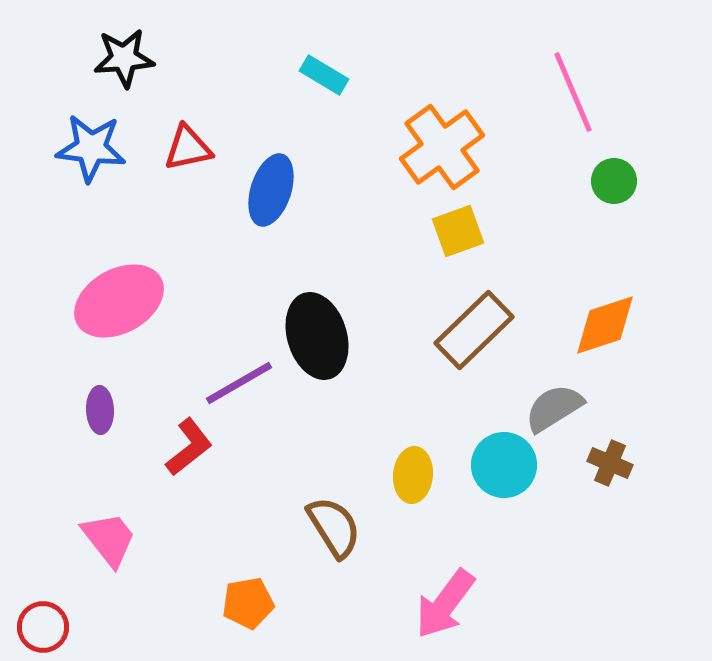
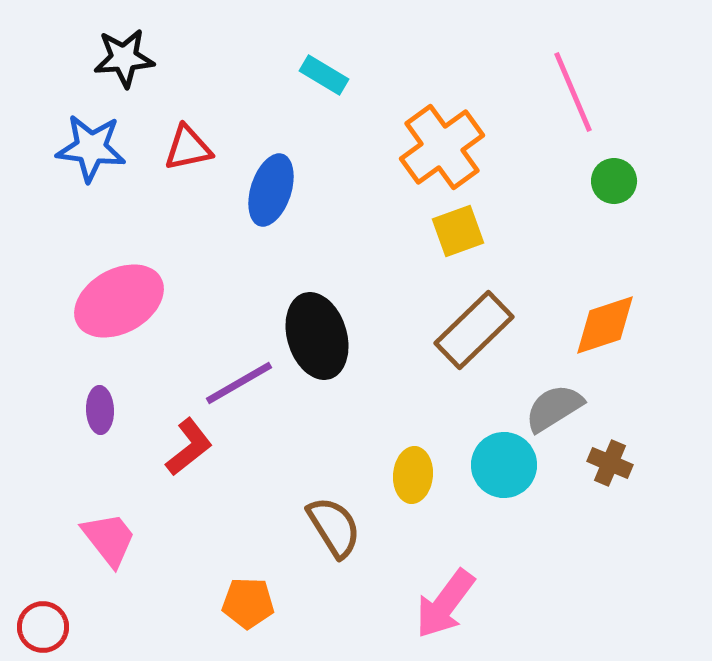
orange pentagon: rotated 12 degrees clockwise
